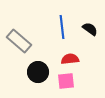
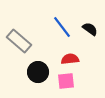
blue line: rotated 30 degrees counterclockwise
